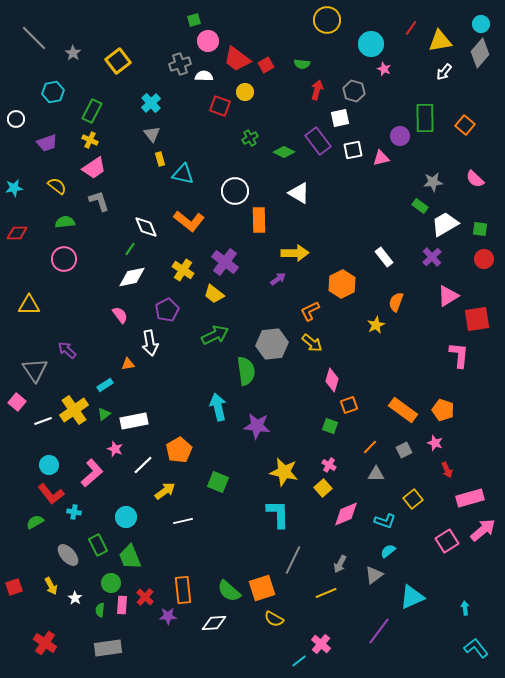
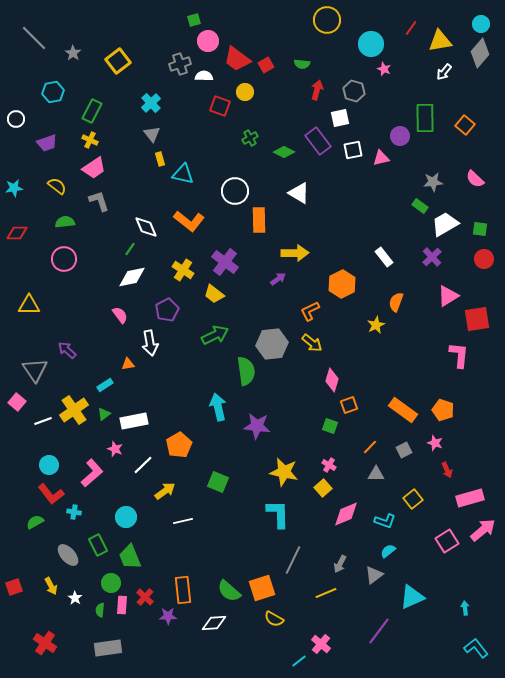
orange pentagon at (179, 450): moved 5 px up
